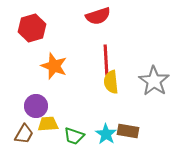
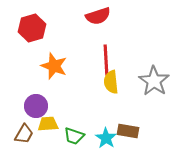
cyan star: moved 4 px down
